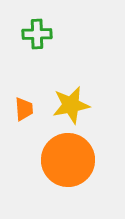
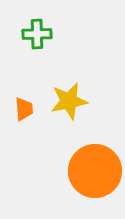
yellow star: moved 2 px left, 4 px up
orange circle: moved 27 px right, 11 px down
